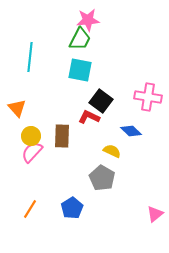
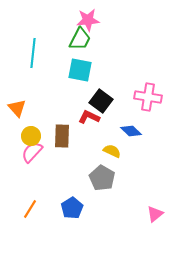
cyan line: moved 3 px right, 4 px up
